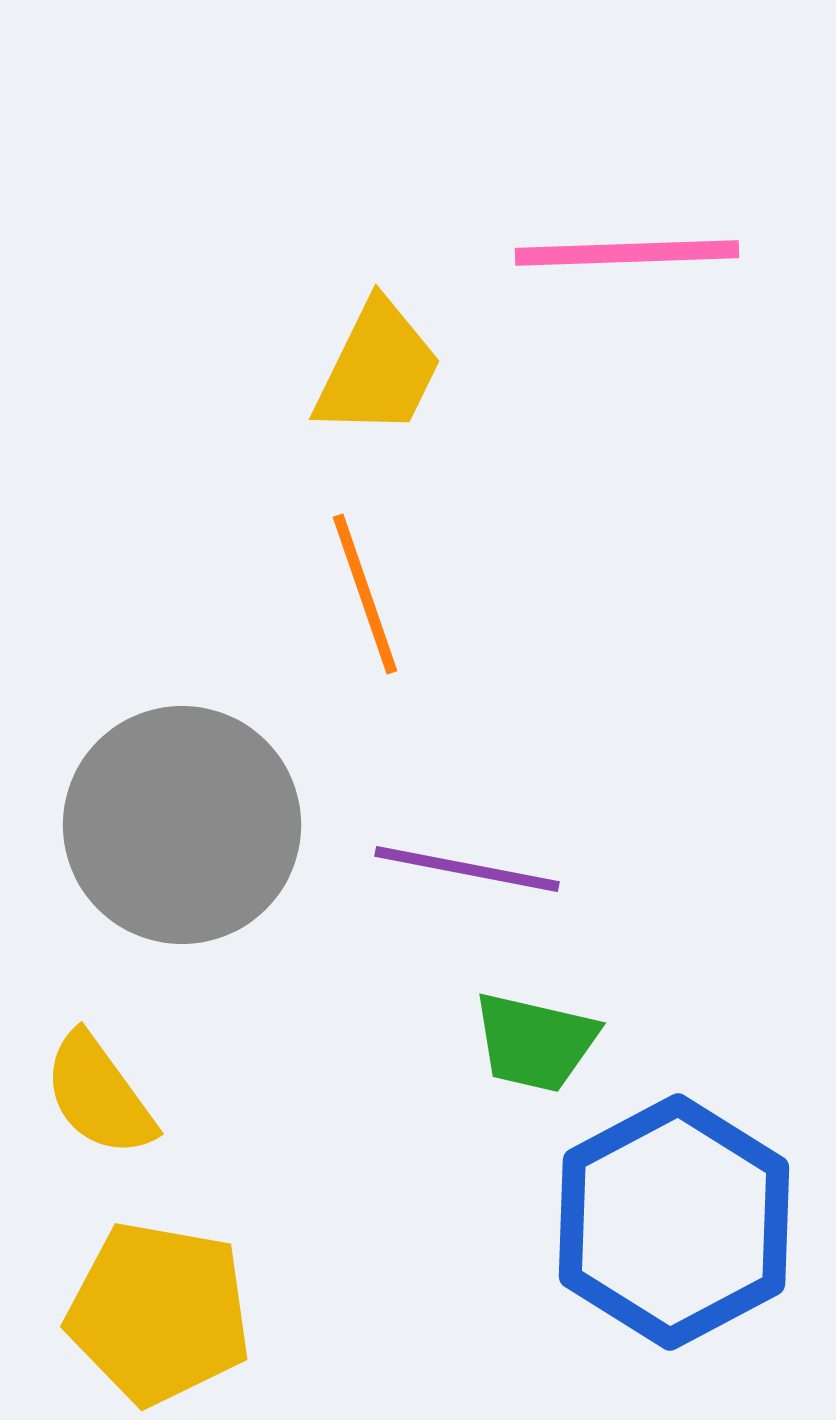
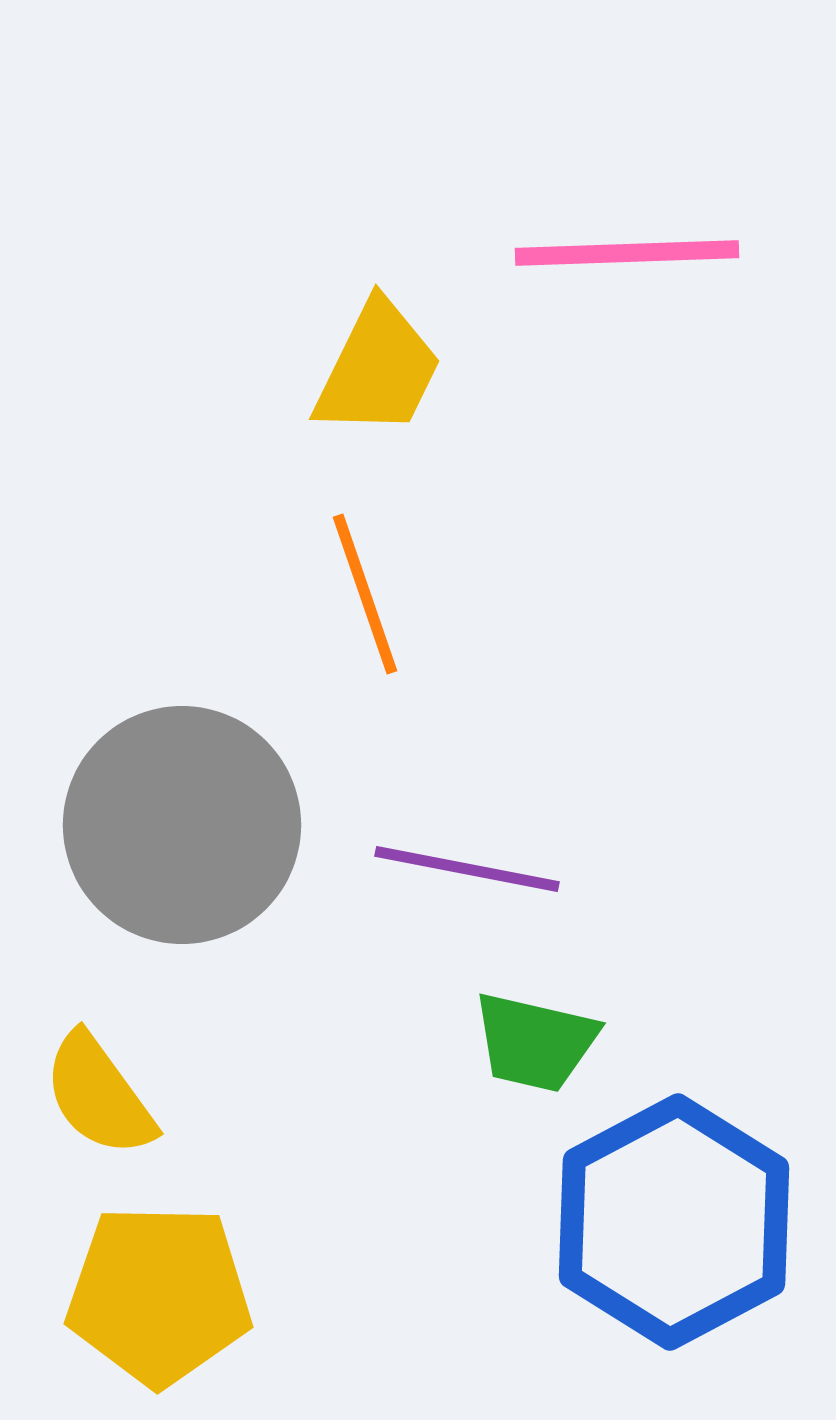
yellow pentagon: moved 18 px up; rotated 9 degrees counterclockwise
